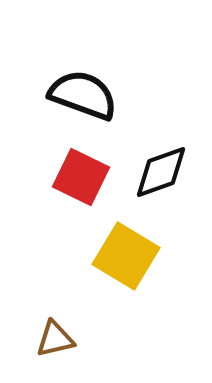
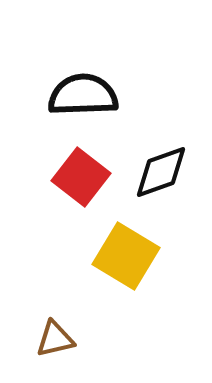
black semicircle: rotated 22 degrees counterclockwise
red square: rotated 12 degrees clockwise
